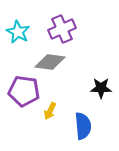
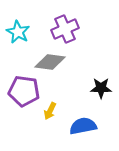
purple cross: moved 3 px right
blue semicircle: rotated 96 degrees counterclockwise
